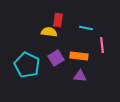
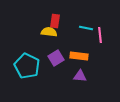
red rectangle: moved 3 px left, 1 px down
pink line: moved 2 px left, 10 px up
cyan pentagon: moved 1 px down
